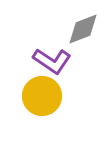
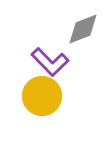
purple L-shape: moved 2 px left, 1 px down; rotated 12 degrees clockwise
